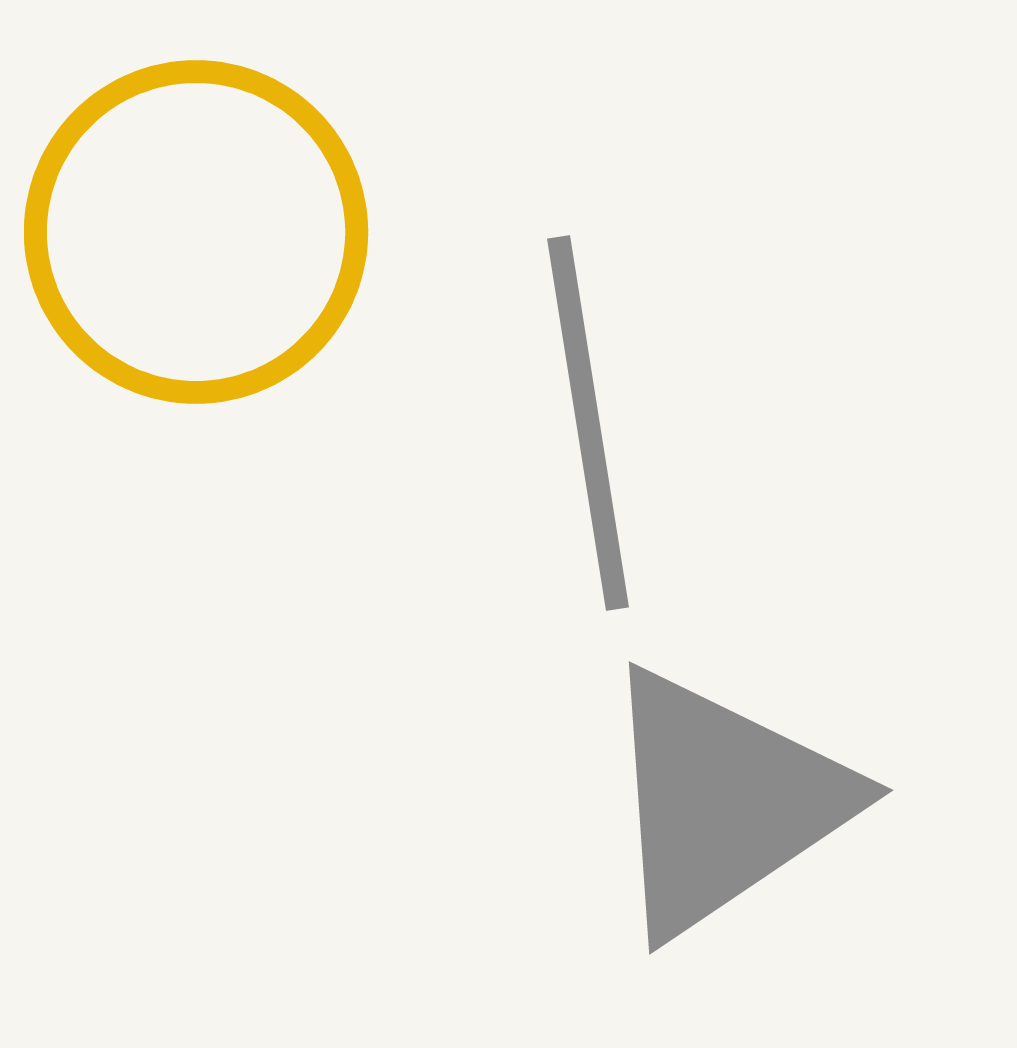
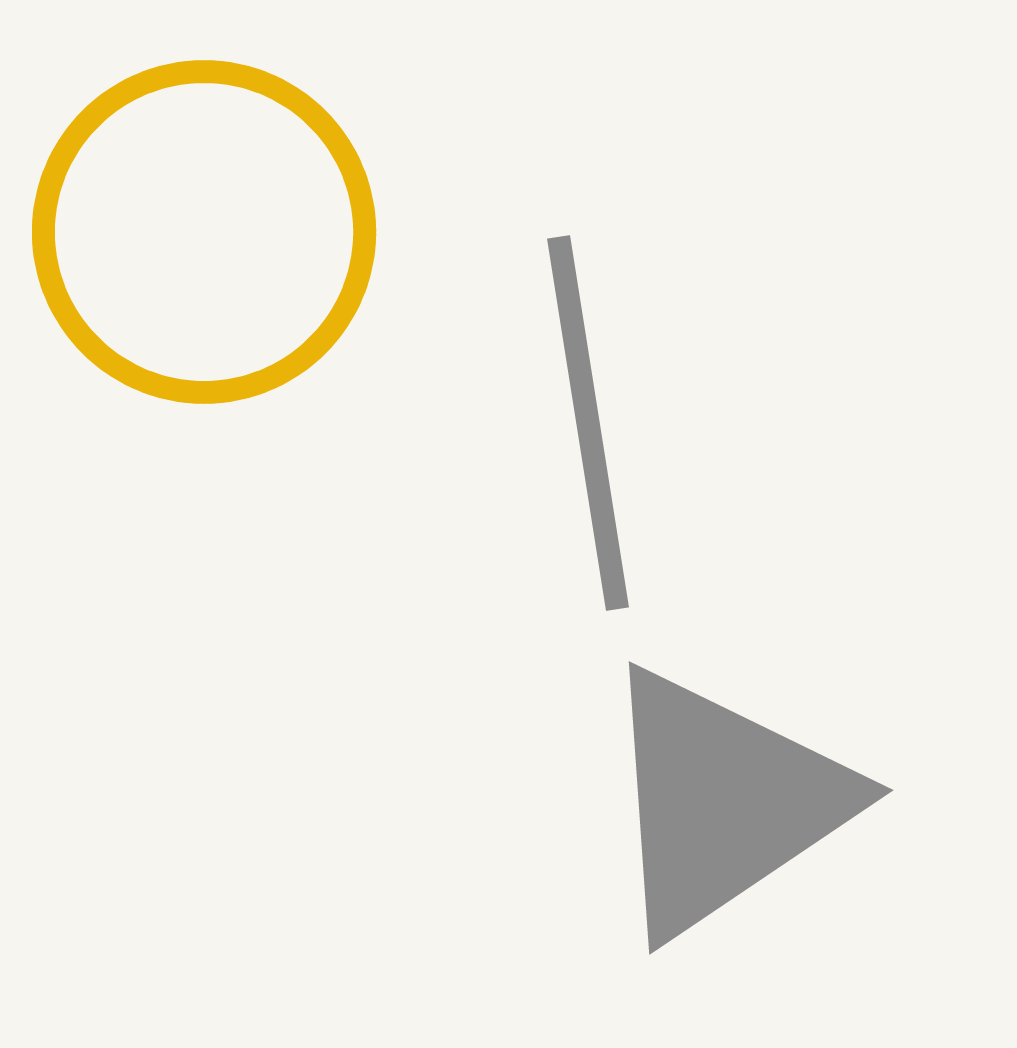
yellow circle: moved 8 px right
